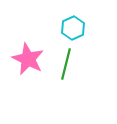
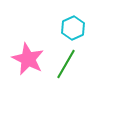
green line: rotated 16 degrees clockwise
